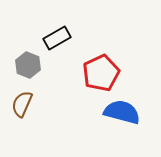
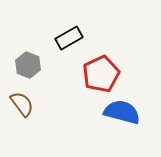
black rectangle: moved 12 px right
red pentagon: moved 1 px down
brown semicircle: rotated 120 degrees clockwise
